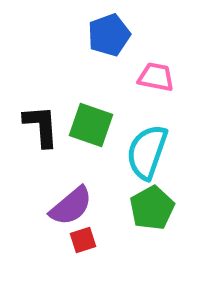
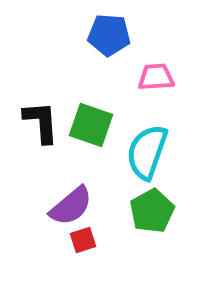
blue pentagon: rotated 24 degrees clockwise
pink trapezoid: rotated 15 degrees counterclockwise
black L-shape: moved 4 px up
green pentagon: moved 3 px down
